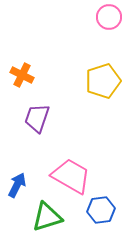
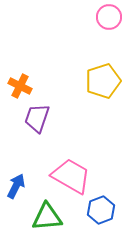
orange cross: moved 2 px left, 11 px down
blue arrow: moved 1 px left, 1 px down
blue hexagon: rotated 12 degrees counterclockwise
green triangle: rotated 12 degrees clockwise
